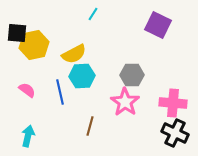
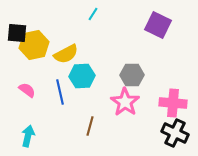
yellow semicircle: moved 8 px left
